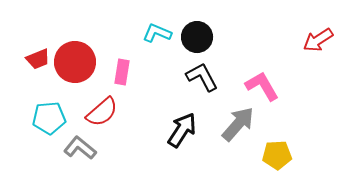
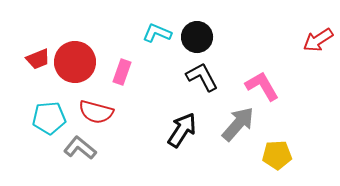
pink rectangle: rotated 10 degrees clockwise
red semicircle: moved 6 px left; rotated 56 degrees clockwise
